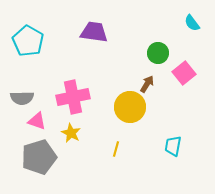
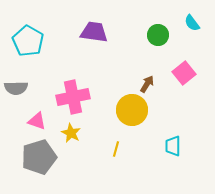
green circle: moved 18 px up
gray semicircle: moved 6 px left, 10 px up
yellow circle: moved 2 px right, 3 px down
cyan trapezoid: rotated 10 degrees counterclockwise
